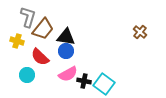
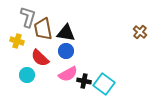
brown trapezoid: rotated 130 degrees clockwise
black triangle: moved 4 px up
red semicircle: moved 1 px down
